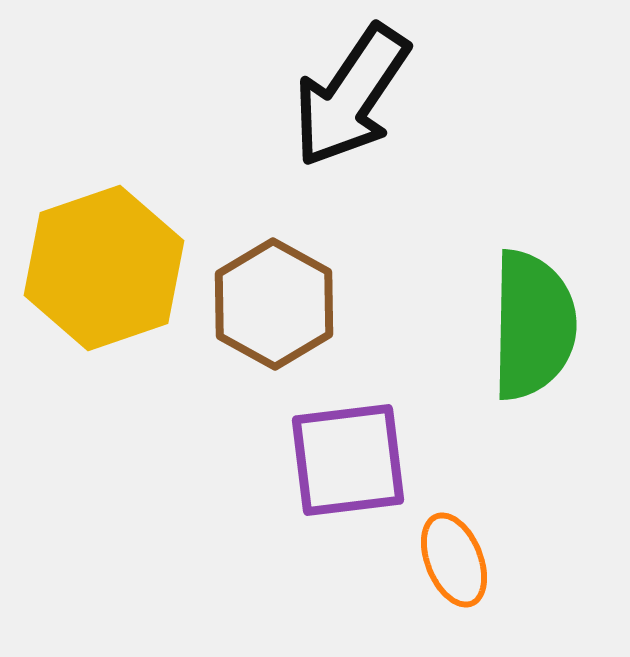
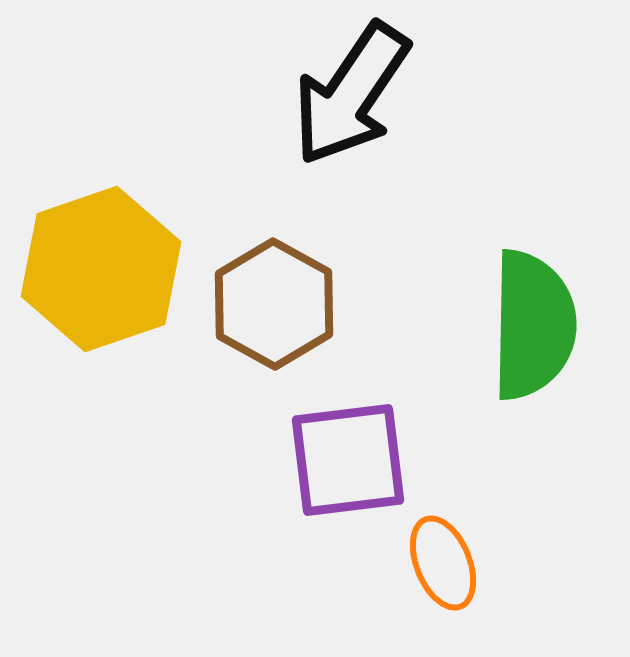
black arrow: moved 2 px up
yellow hexagon: moved 3 px left, 1 px down
orange ellipse: moved 11 px left, 3 px down
